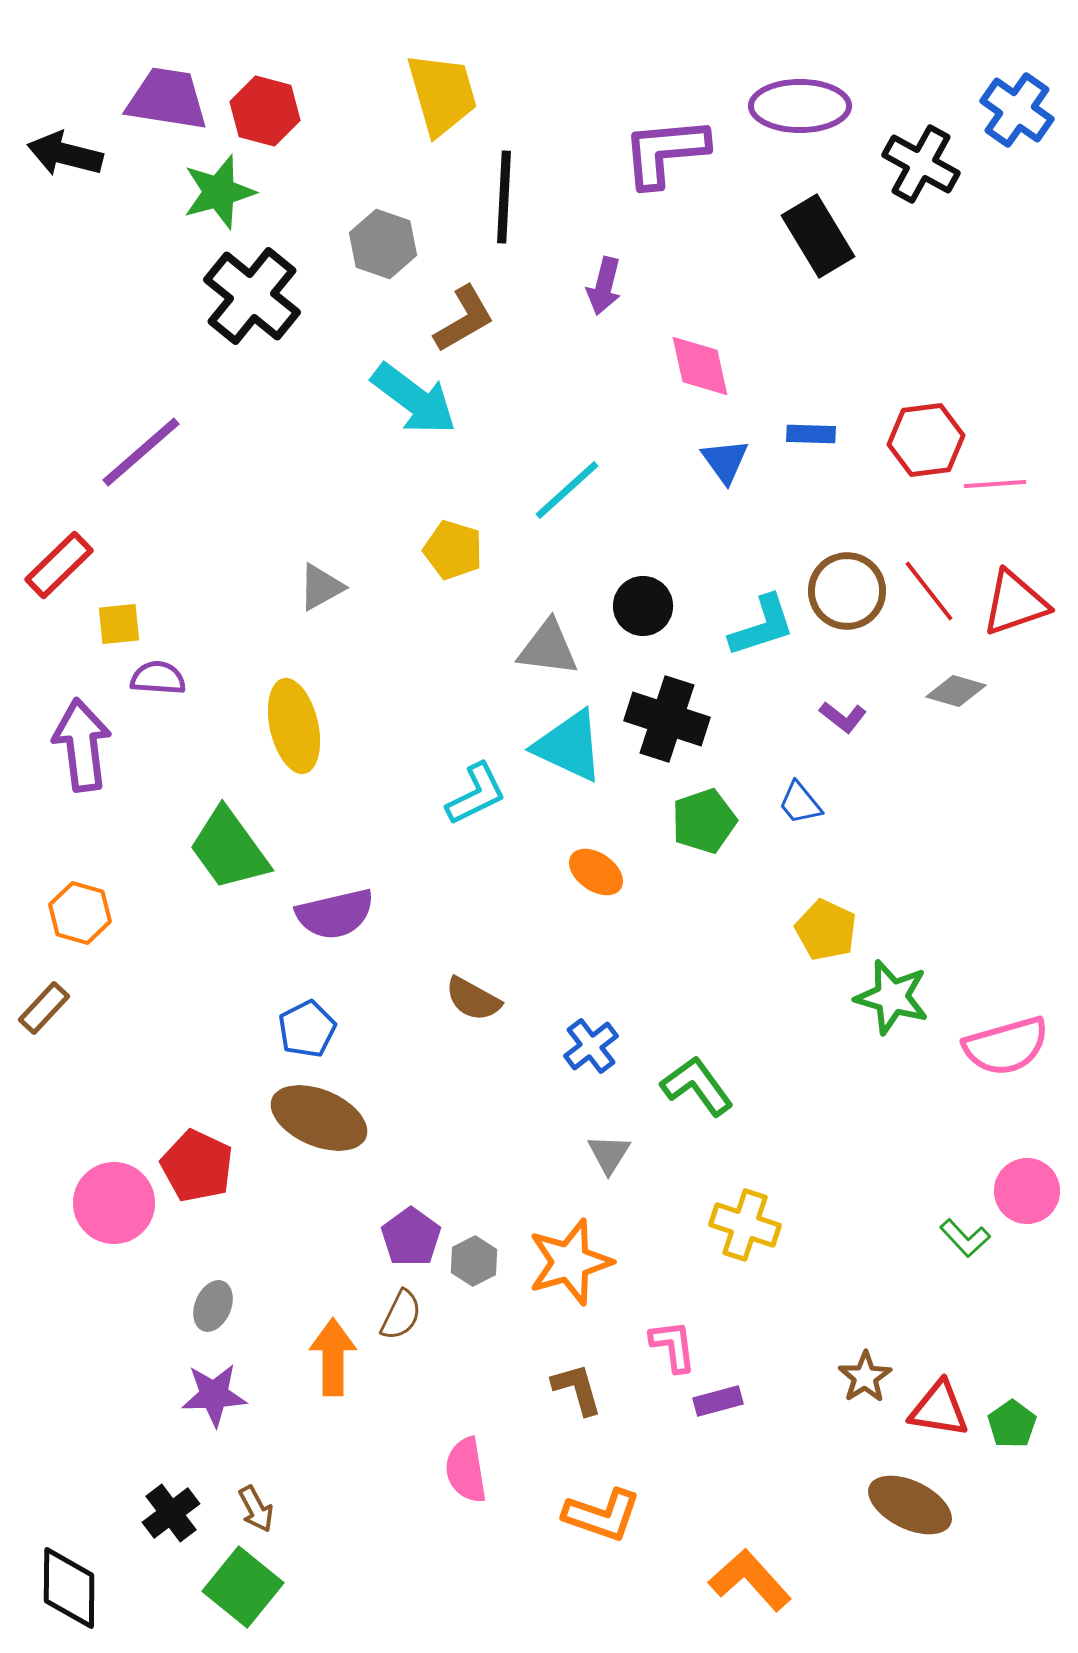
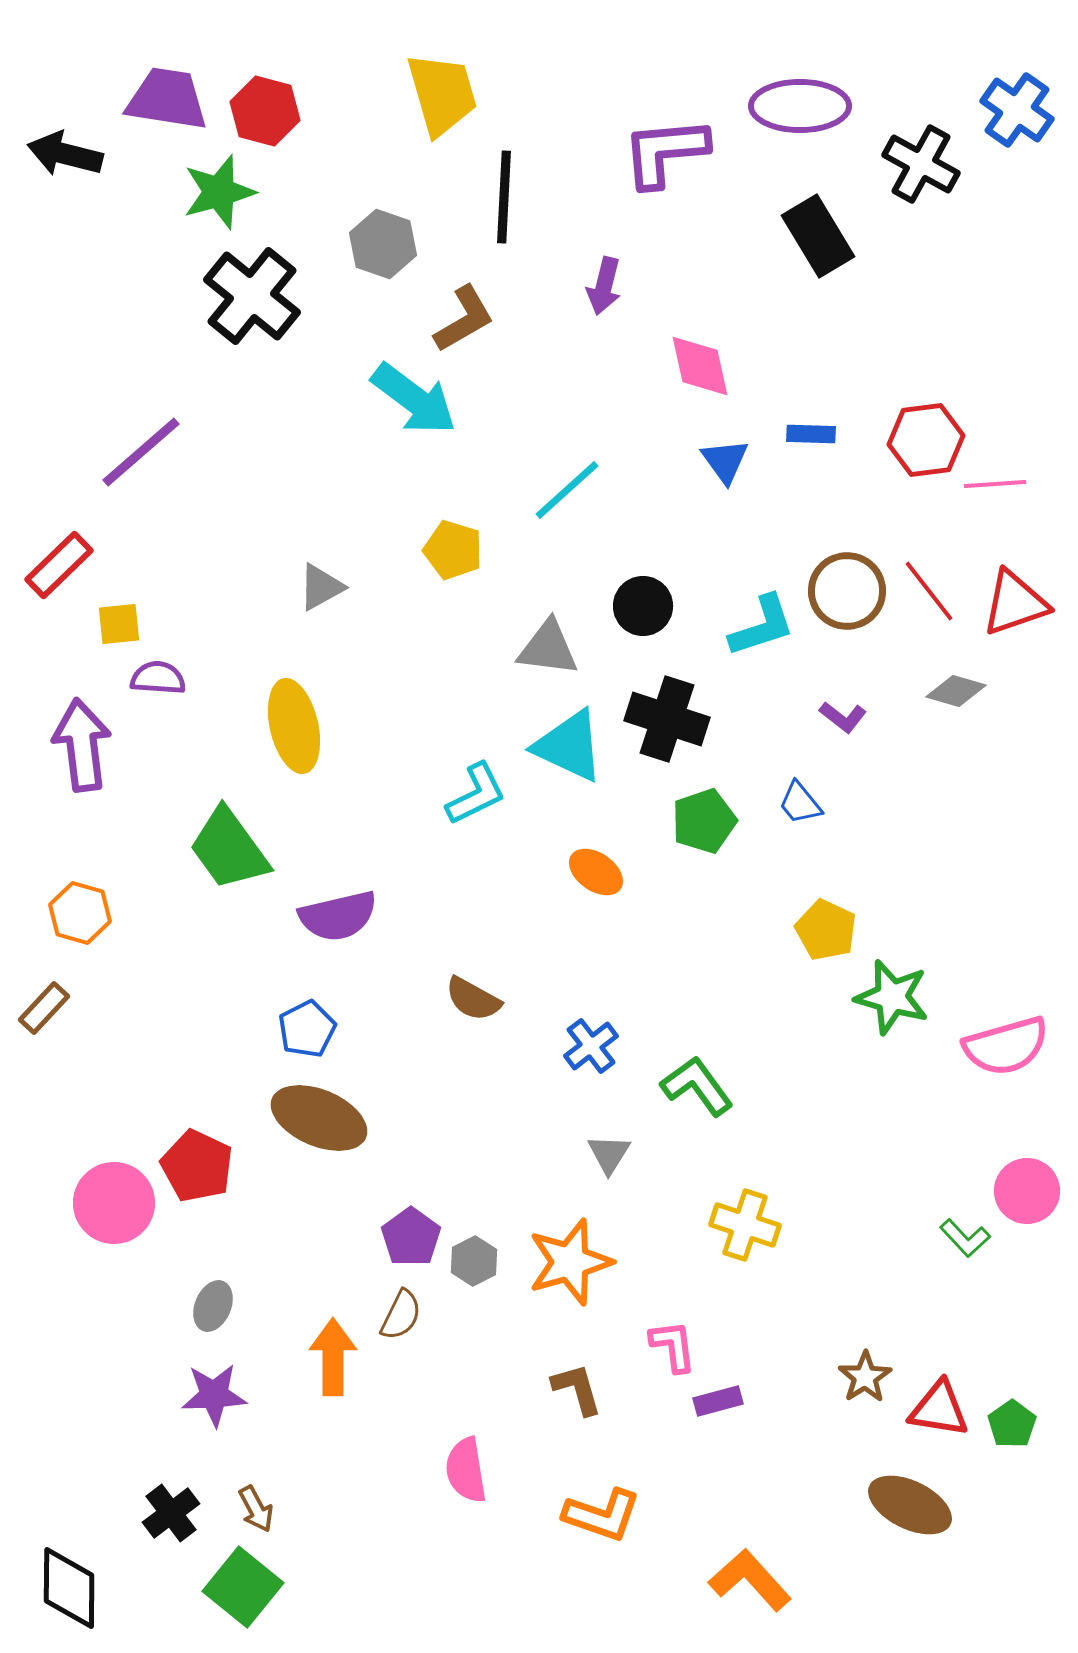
purple semicircle at (335, 914): moved 3 px right, 2 px down
